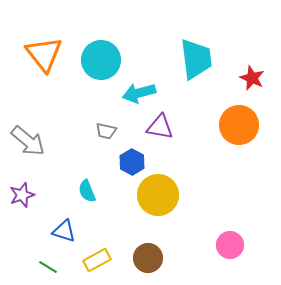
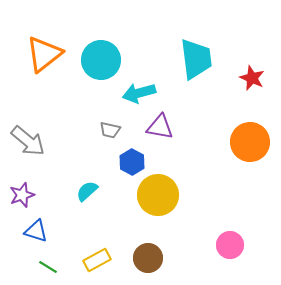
orange triangle: rotated 30 degrees clockwise
orange circle: moved 11 px right, 17 px down
gray trapezoid: moved 4 px right, 1 px up
cyan semicircle: rotated 70 degrees clockwise
blue triangle: moved 28 px left
